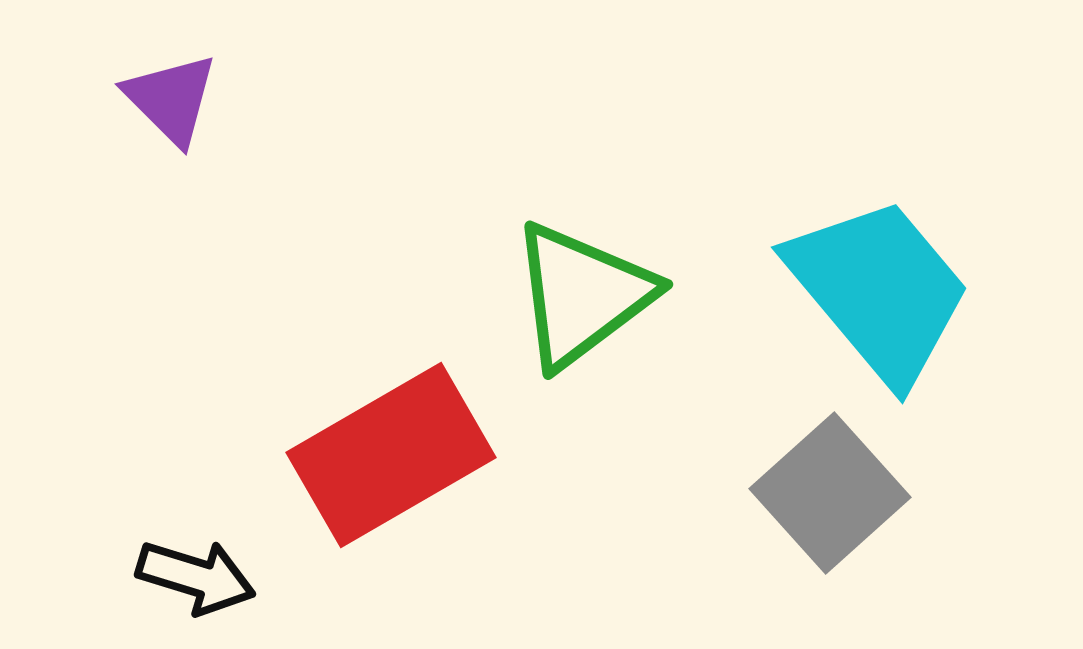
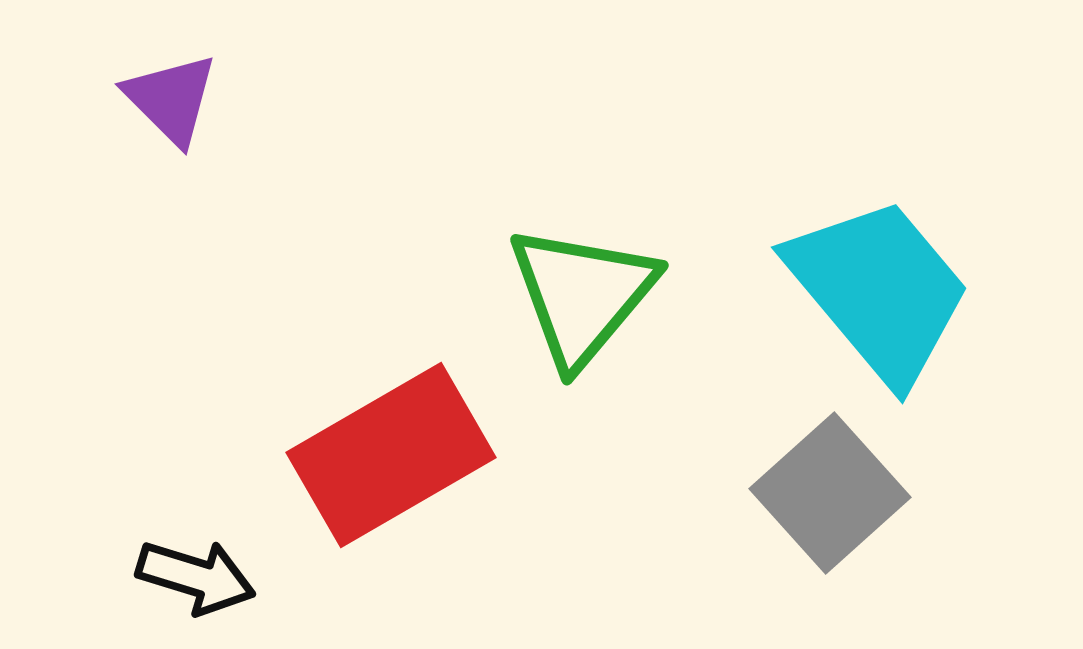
green triangle: rotated 13 degrees counterclockwise
